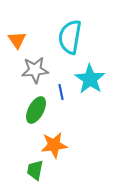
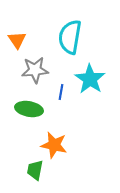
blue line: rotated 21 degrees clockwise
green ellipse: moved 7 px left, 1 px up; rotated 72 degrees clockwise
orange star: rotated 20 degrees clockwise
